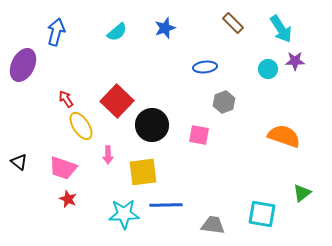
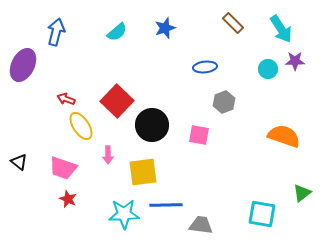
red arrow: rotated 36 degrees counterclockwise
gray trapezoid: moved 12 px left
